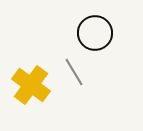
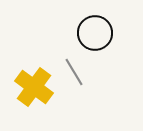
yellow cross: moved 3 px right, 2 px down
